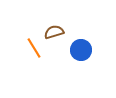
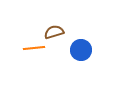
orange line: rotated 65 degrees counterclockwise
